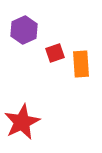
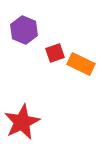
purple hexagon: rotated 12 degrees counterclockwise
orange rectangle: rotated 60 degrees counterclockwise
